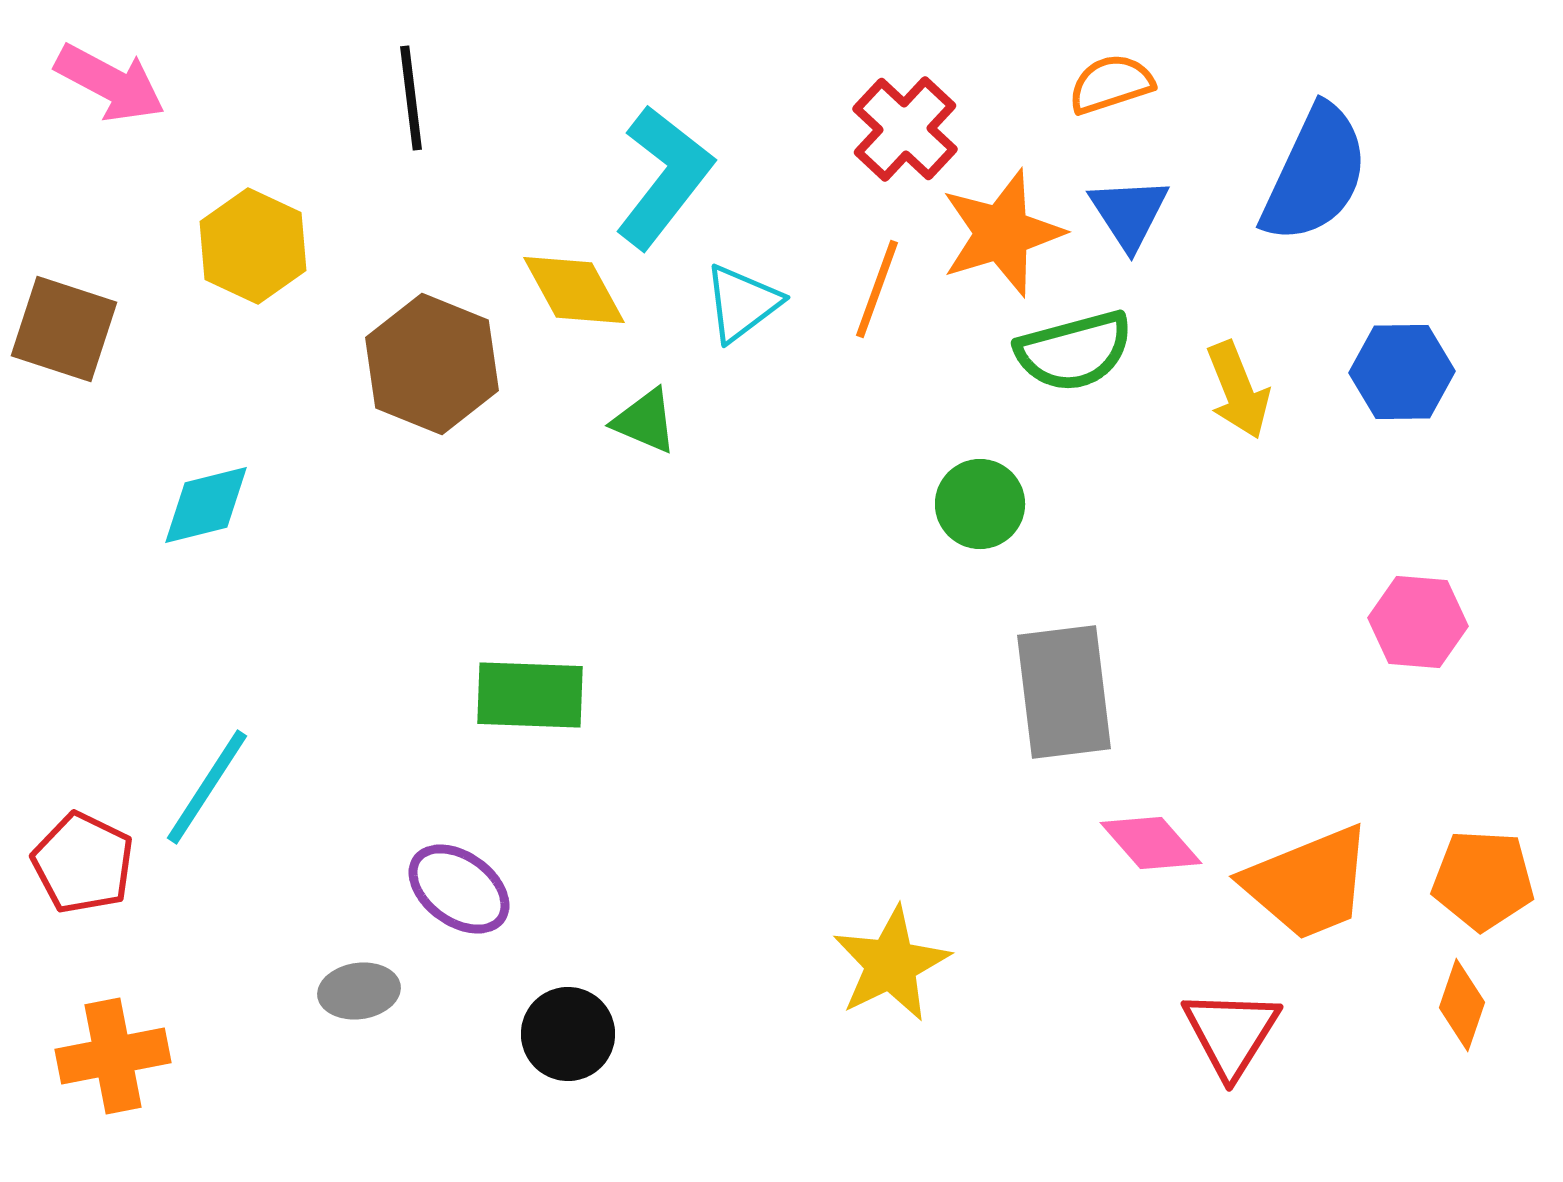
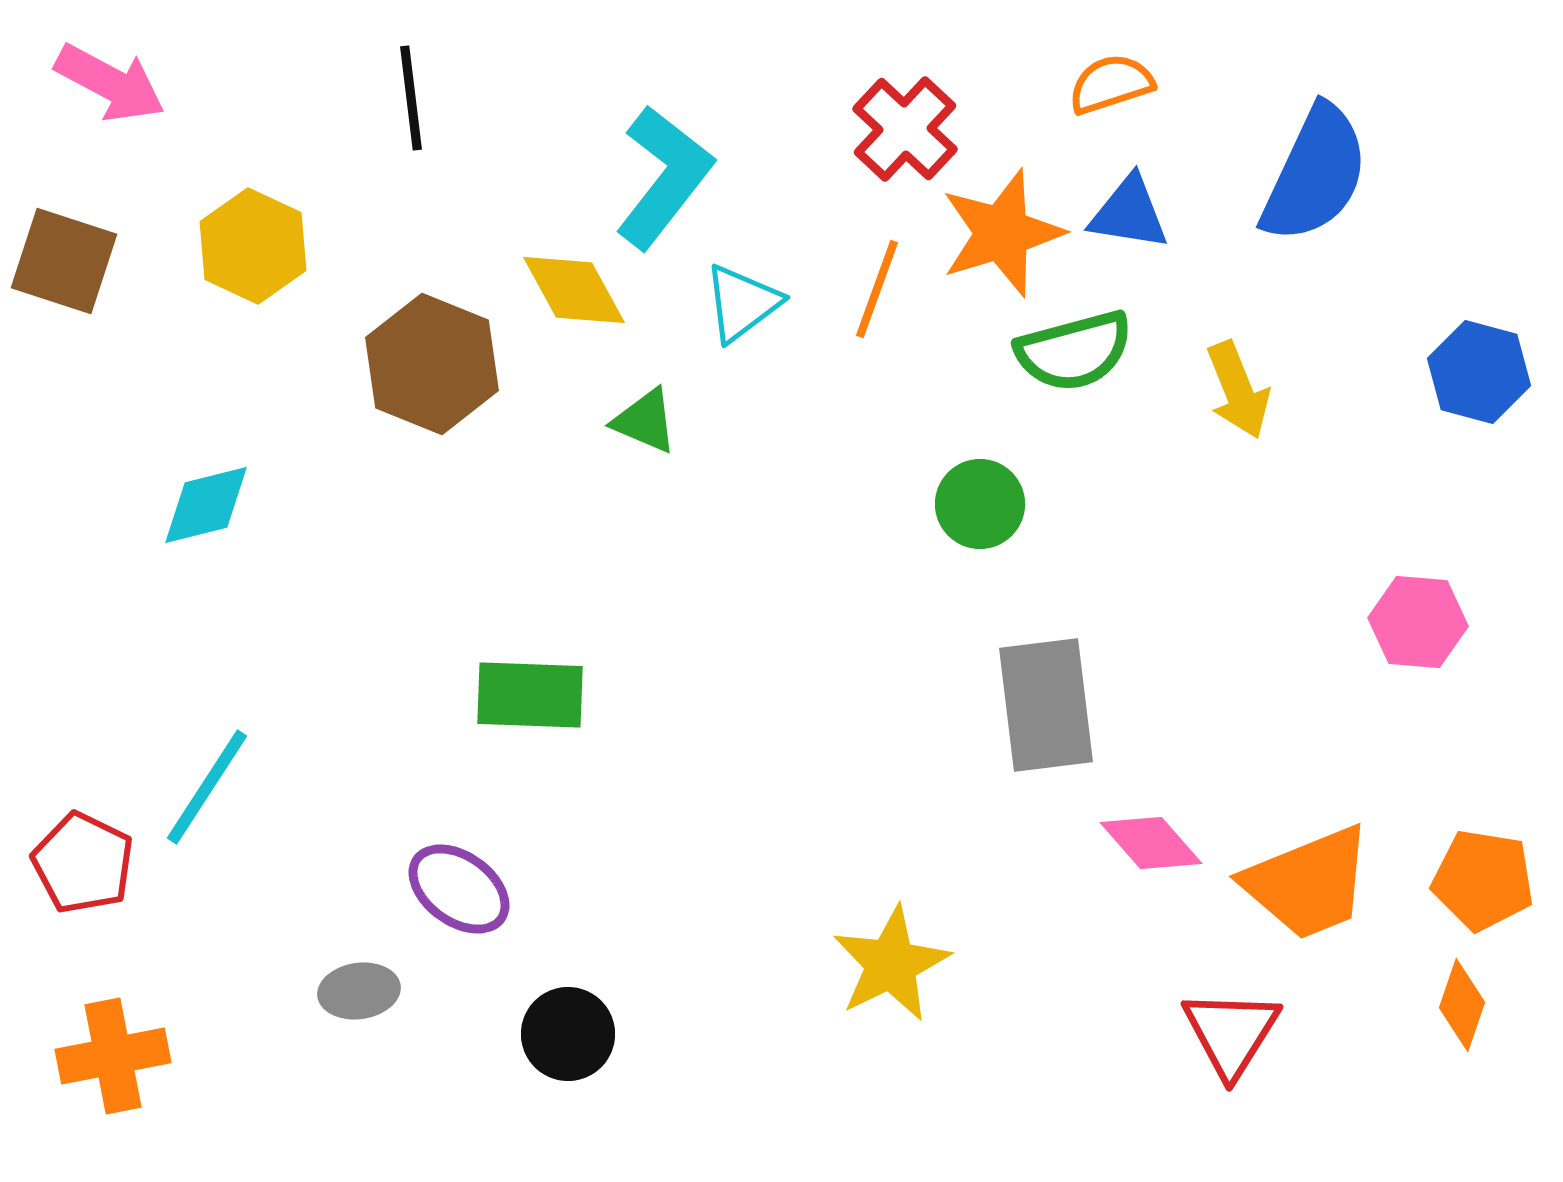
blue triangle: rotated 48 degrees counterclockwise
brown square: moved 68 px up
blue hexagon: moved 77 px right; rotated 16 degrees clockwise
gray rectangle: moved 18 px left, 13 px down
orange pentagon: rotated 6 degrees clockwise
